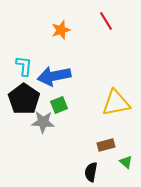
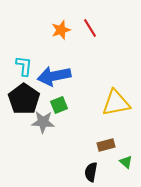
red line: moved 16 px left, 7 px down
